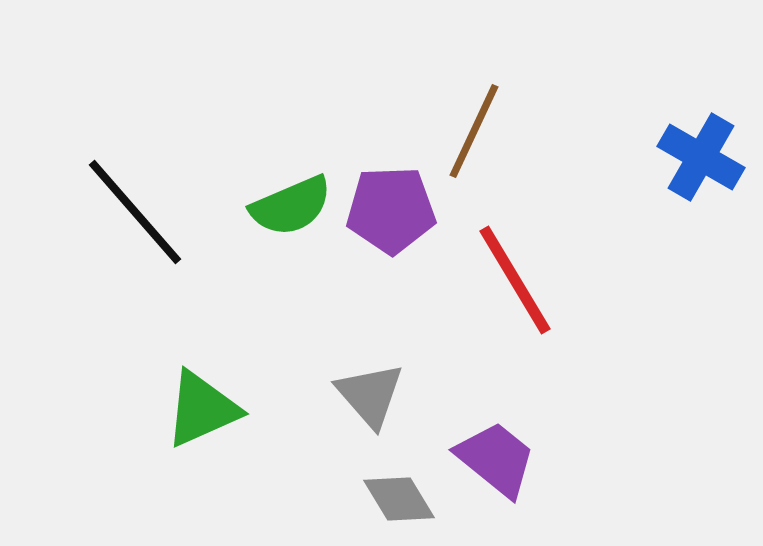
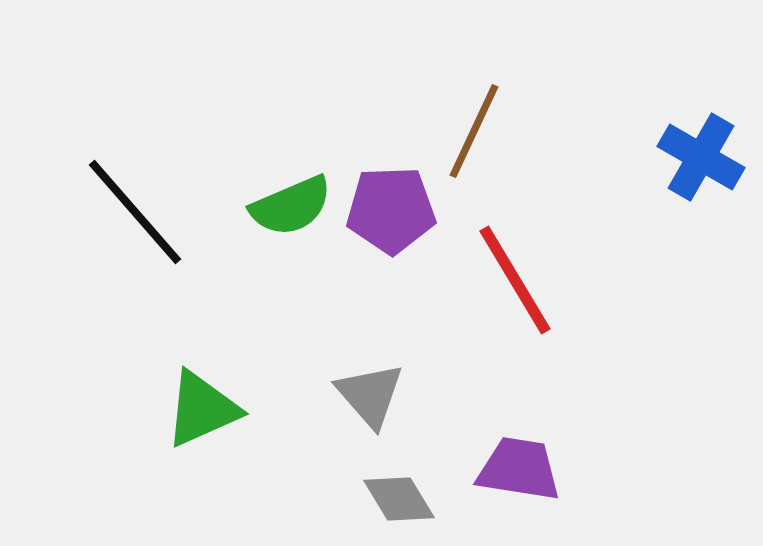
purple trapezoid: moved 23 px right, 10 px down; rotated 30 degrees counterclockwise
